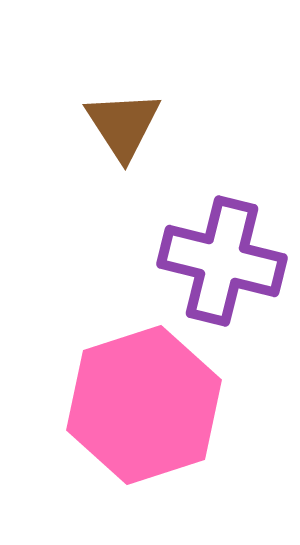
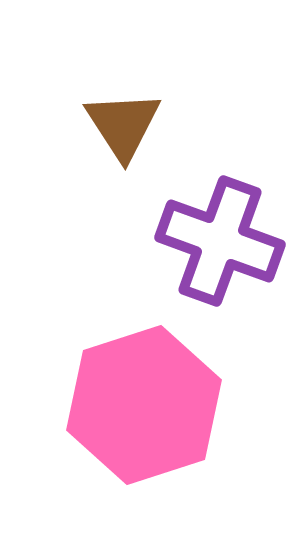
purple cross: moved 2 px left, 20 px up; rotated 6 degrees clockwise
